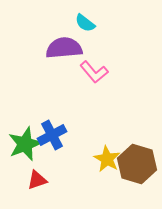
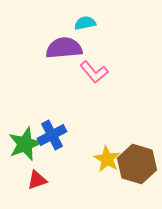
cyan semicircle: rotated 130 degrees clockwise
